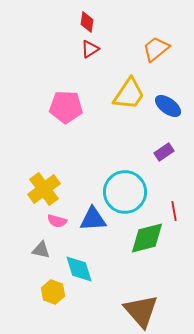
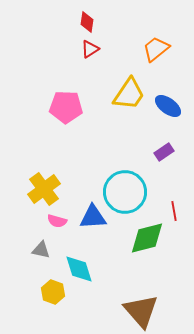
blue triangle: moved 2 px up
